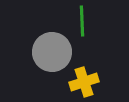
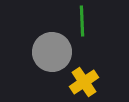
yellow cross: rotated 16 degrees counterclockwise
